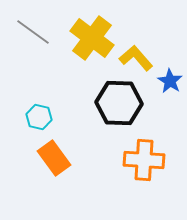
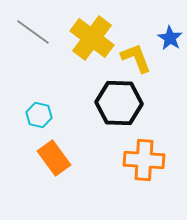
yellow L-shape: rotated 20 degrees clockwise
blue star: moved 43 px up
cyan hexagon: moved 2 px up
